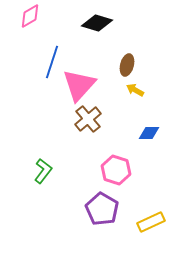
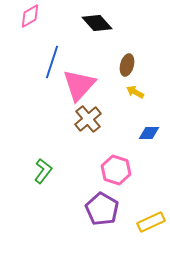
black diamond: rotated 32 degrees clockwise
yellow arrow: moved 2 px down
